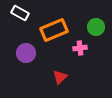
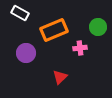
green circle: moved 2 px right
